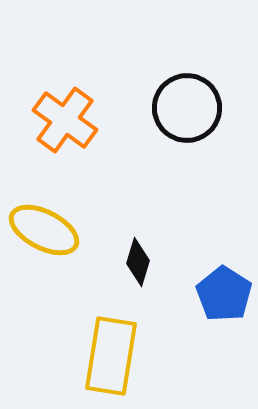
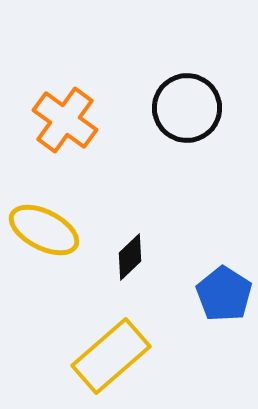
black diamond: moved 8 px left, 5 px up; rotated 30 degrees clockwise
yellow rectangle: rotated 40 degrees clockwise
